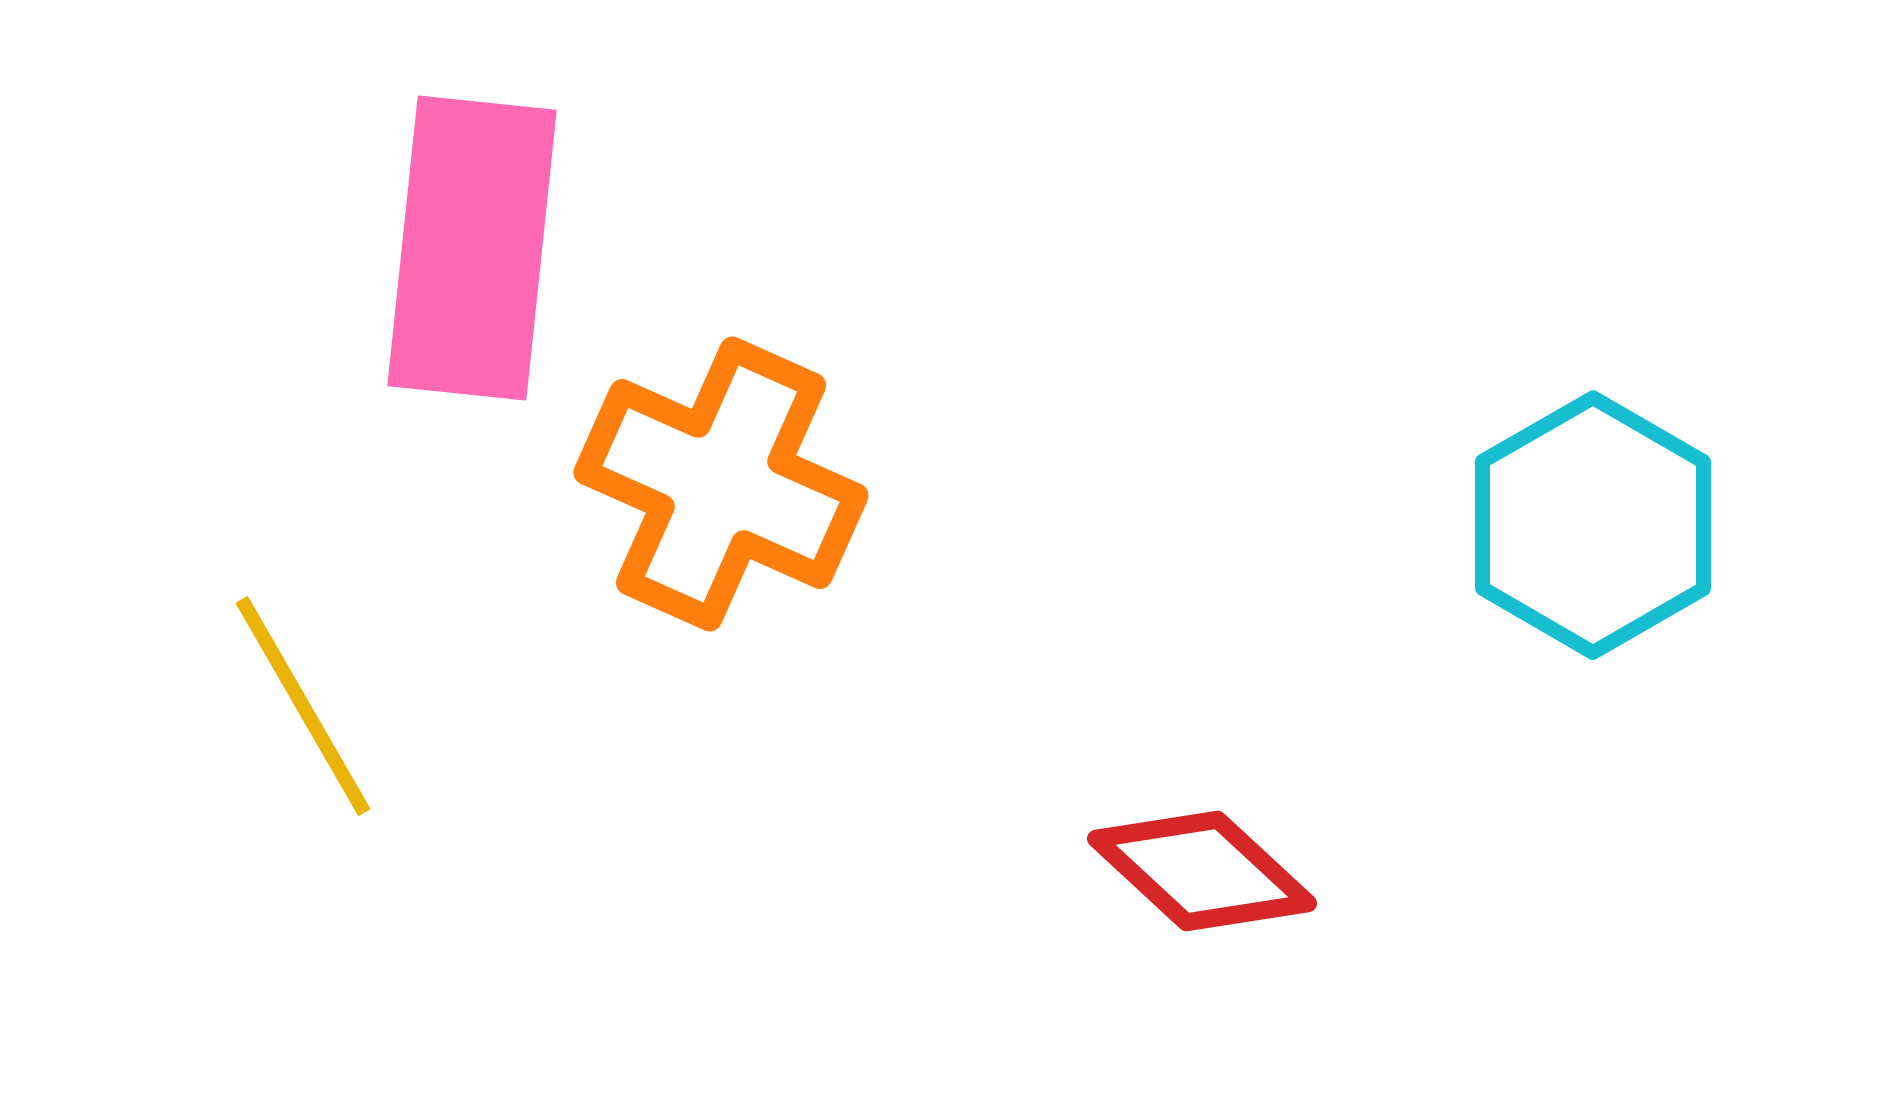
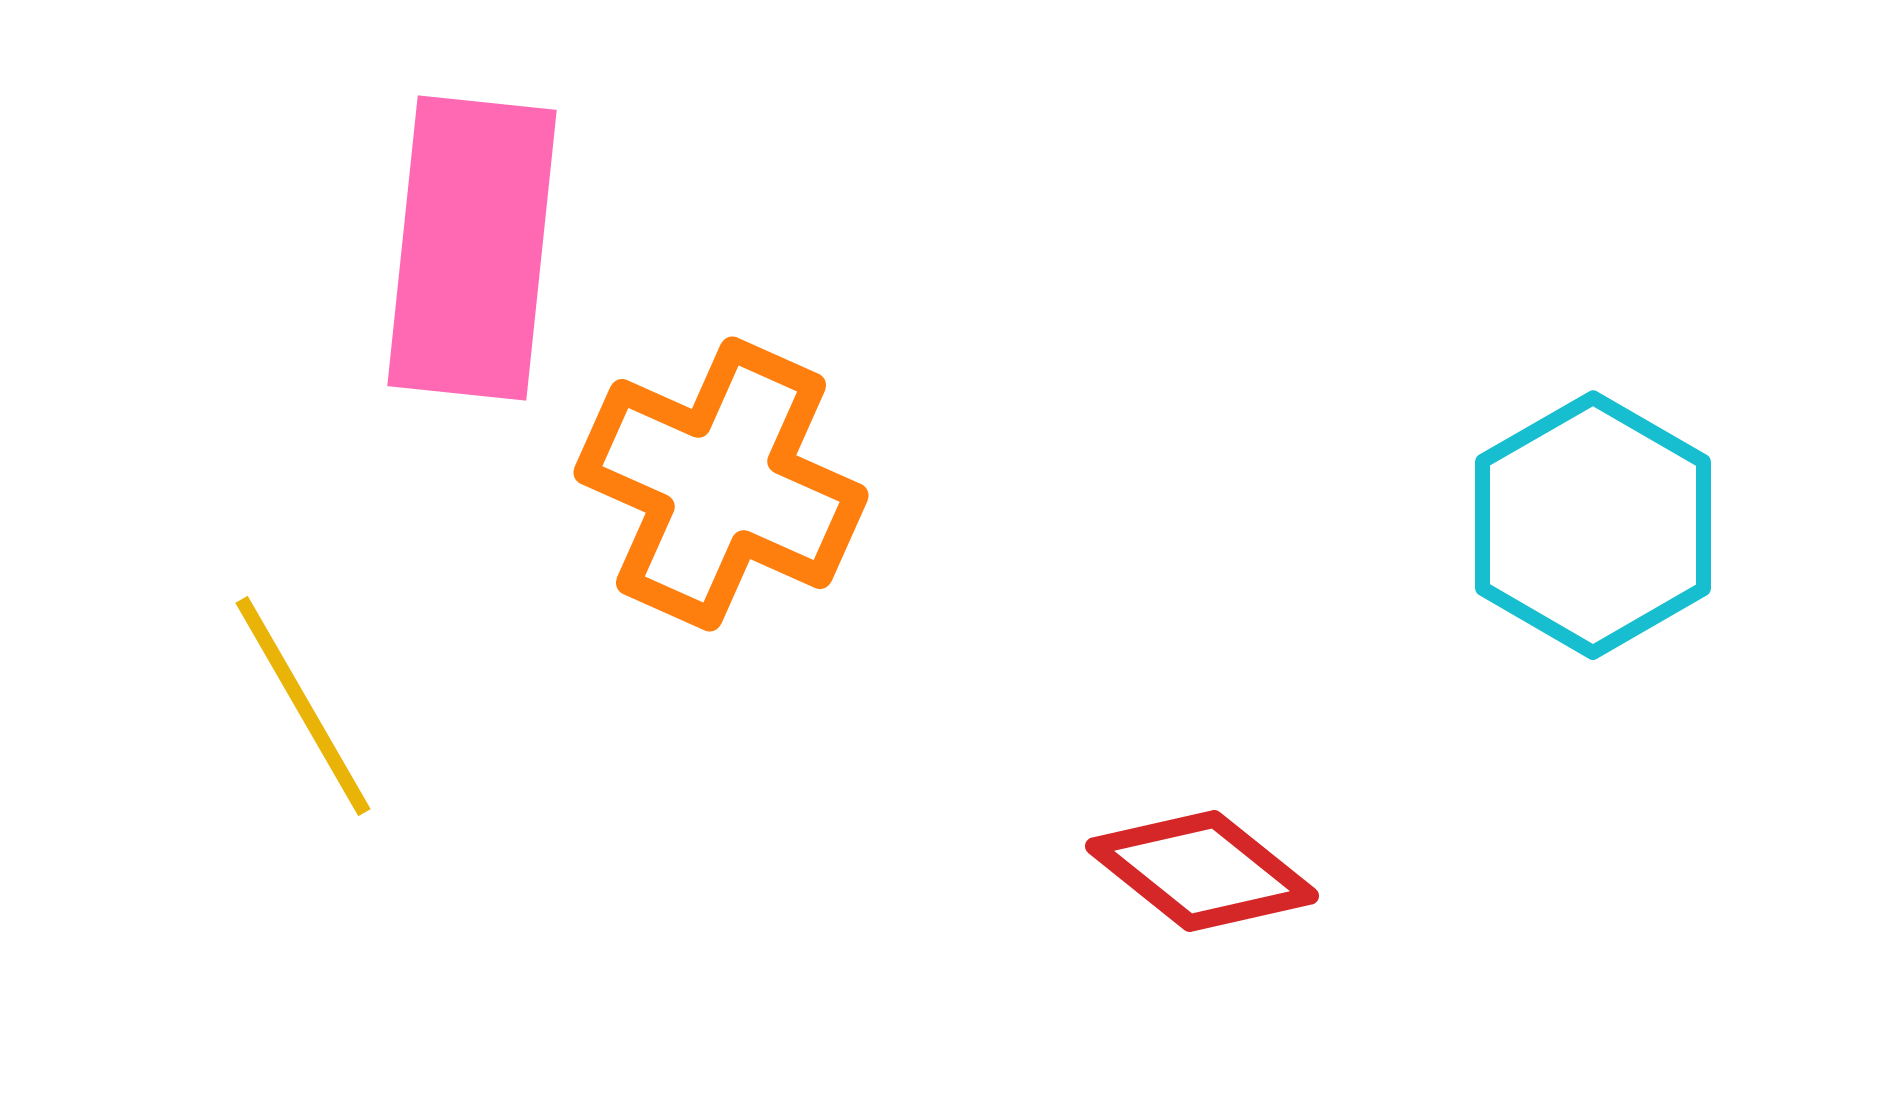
red diamond: rotated 4 degrees counterclockwise
